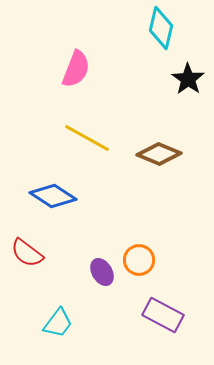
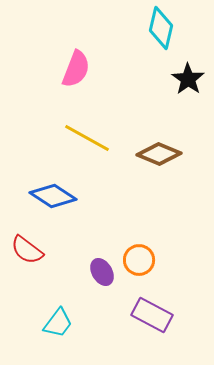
red semicircle: moved 3 px up
purple rectangle: moved 11 px left
